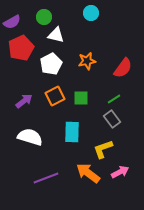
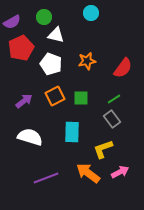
white pentagon: rotated 25 degrees counterclockwise
